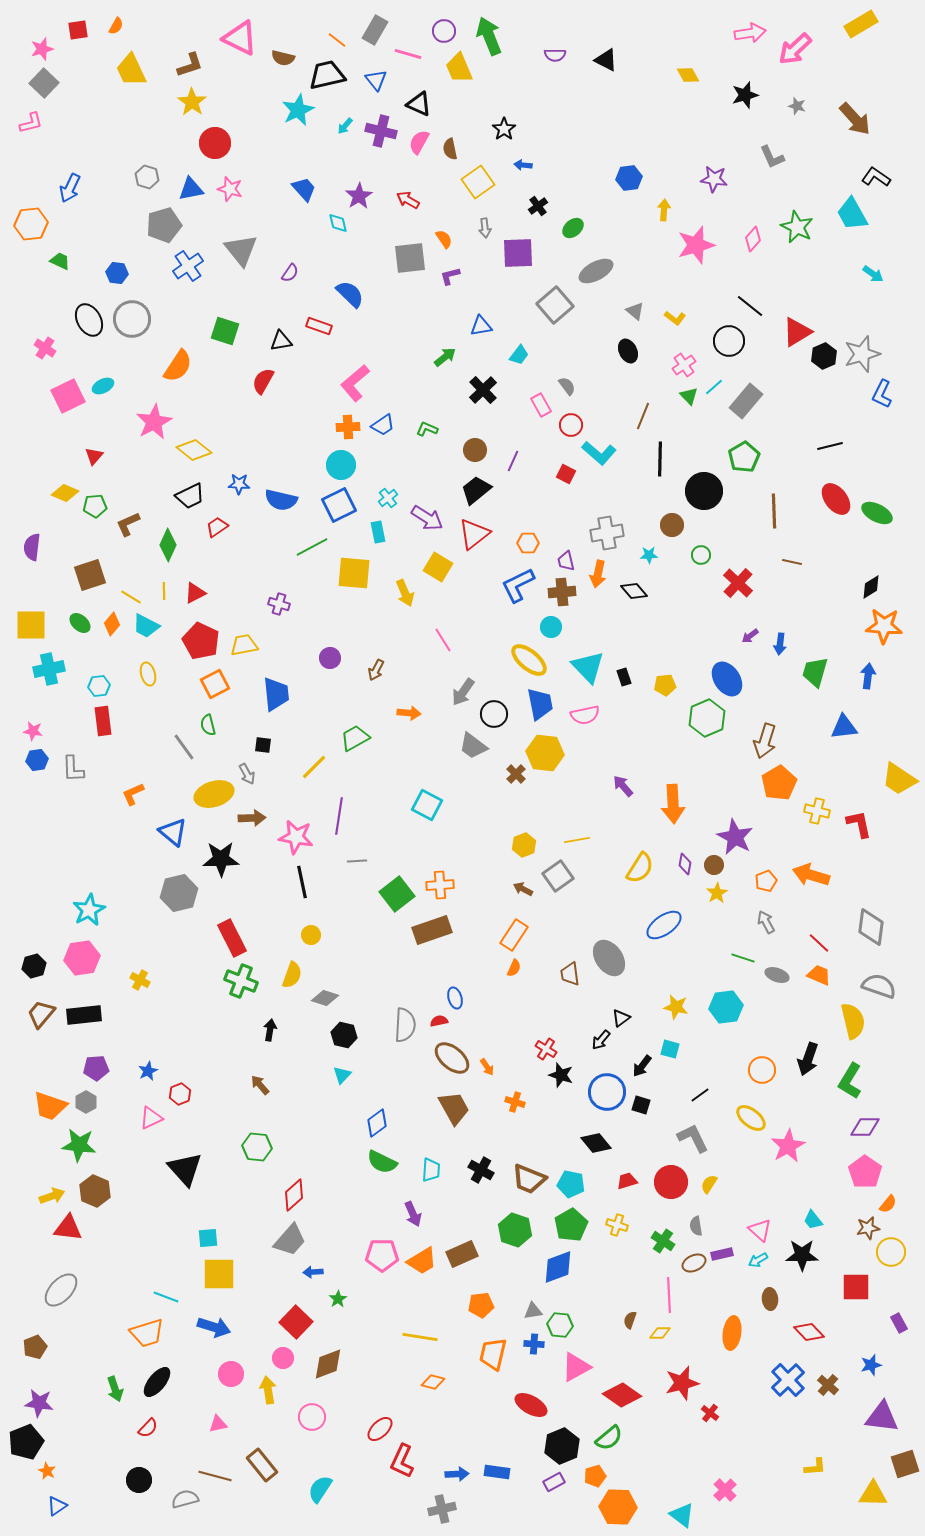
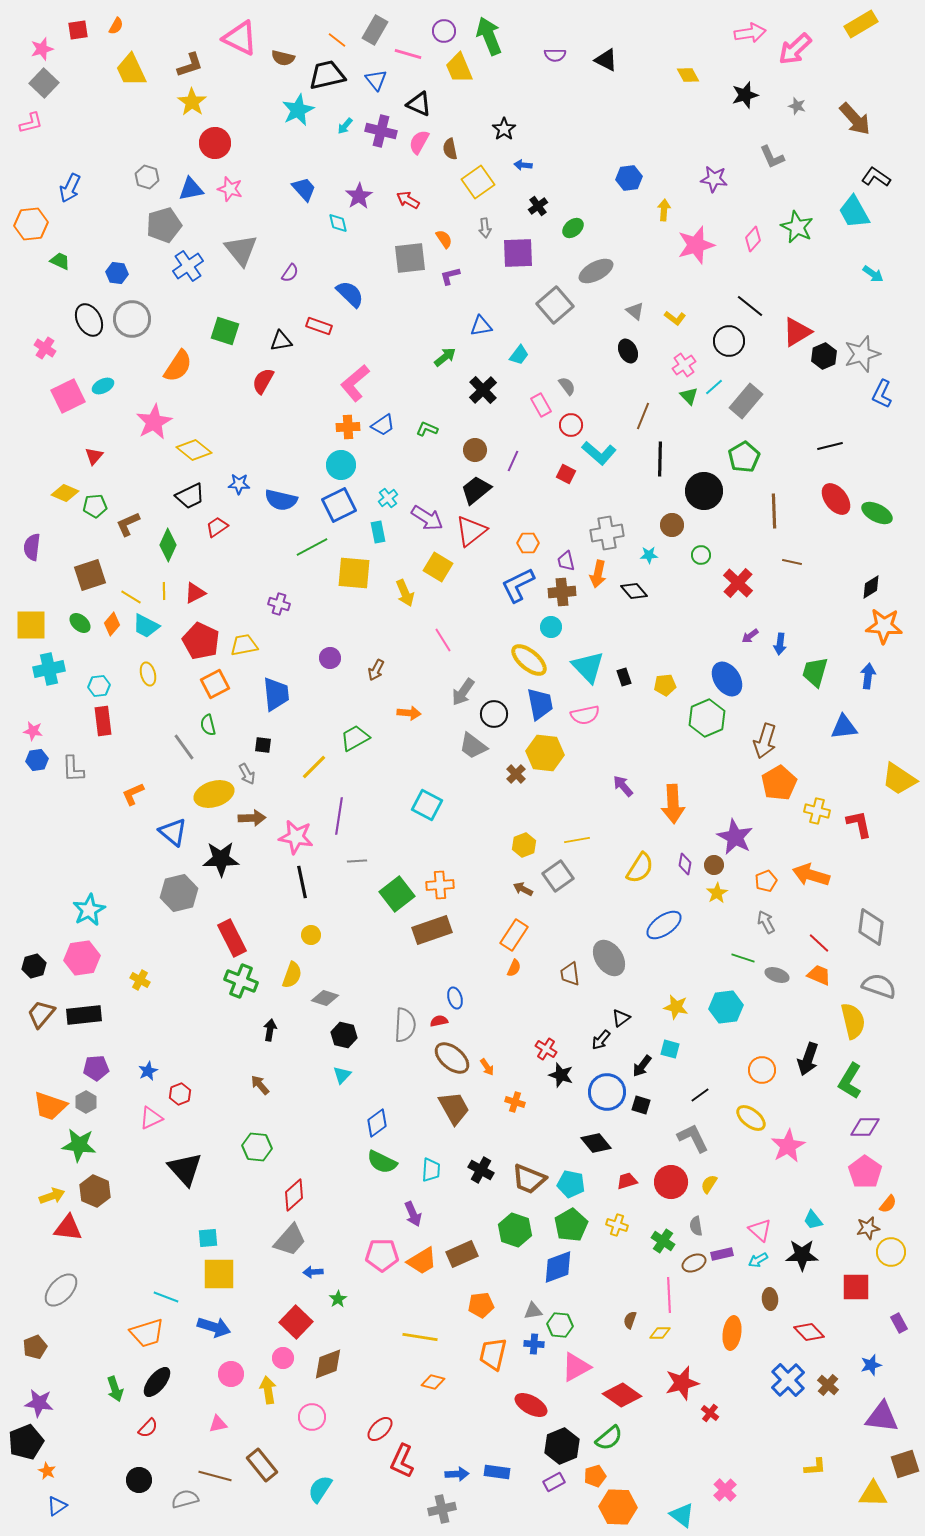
cyan trapezoid at (852, 214): moved 2 px right, 2 px up
red triangle at (474, 534): moved 3 px left, 3 px up
